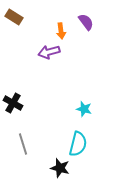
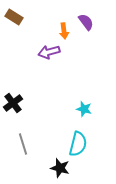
orange arrow: moved 3 px right
black cross: rotated 24 degrees clockwise
